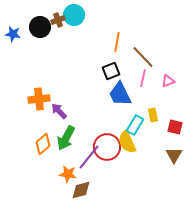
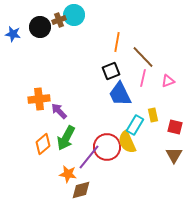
brown cross: moved 1 px right
